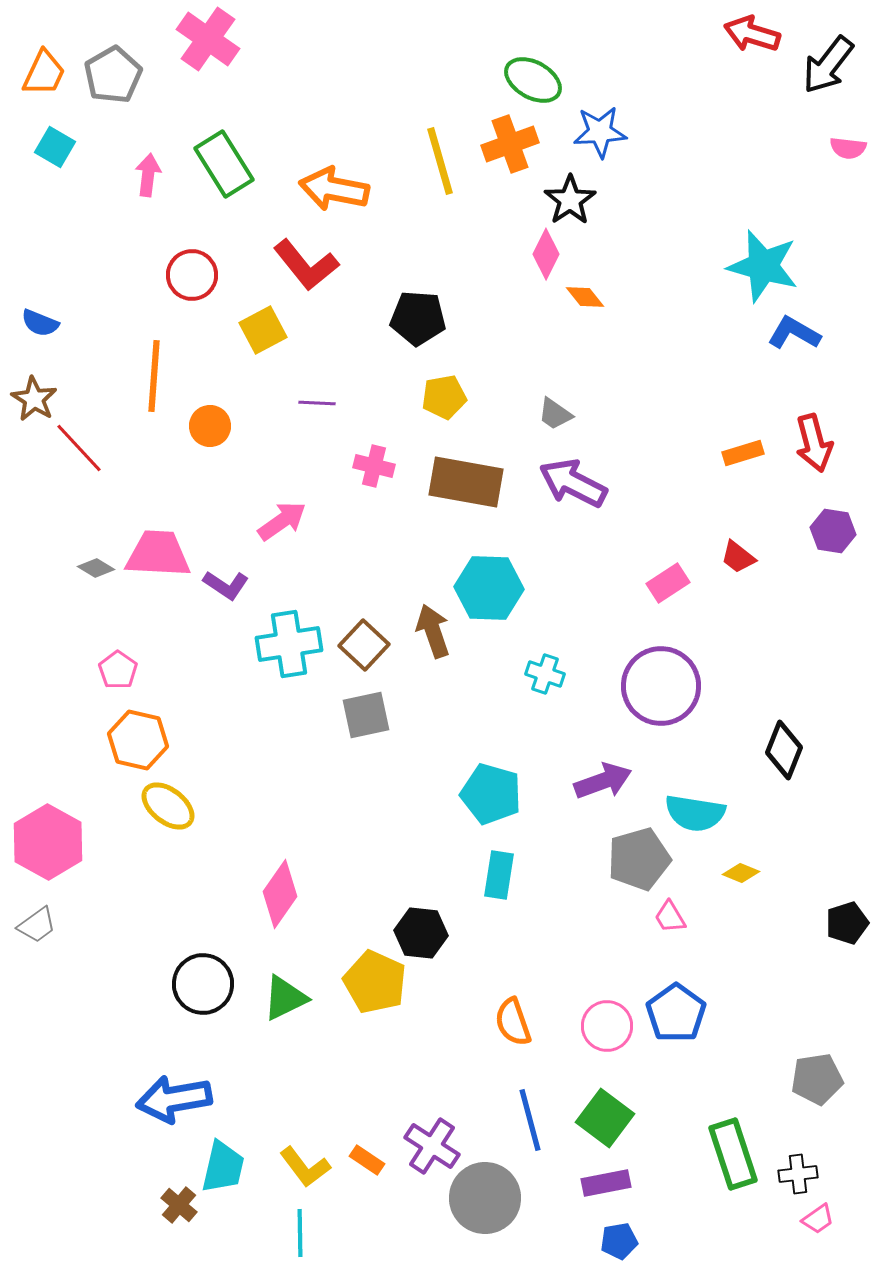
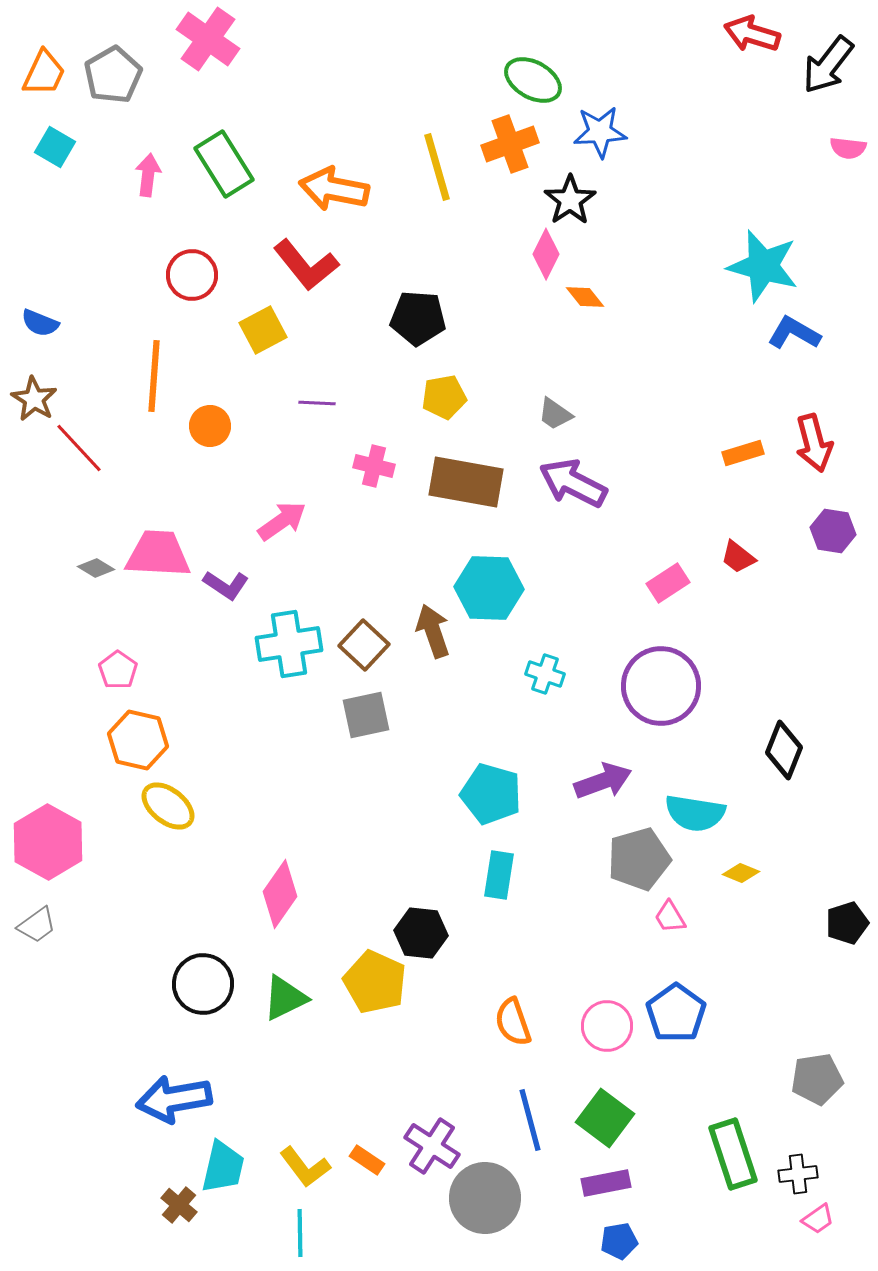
yellow line at (440, 161): moved 3 px left, 6 px down
